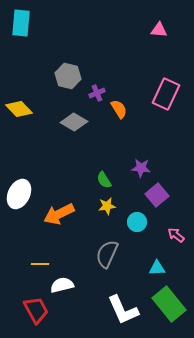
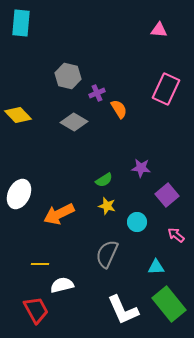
pink rectangle: moved 5 px up
yellow diamond: moved 1 px left, 6 px down
green semicircle: rotated 90 degrees counterclockwise
purple square: moved 10 px right
yellow star: rotated 24 degrees clockwise
cyan triangle: moved 1 px left, 1 px up
